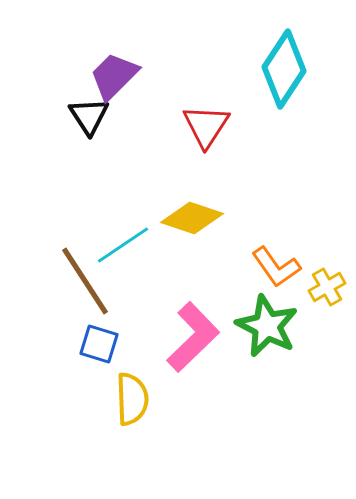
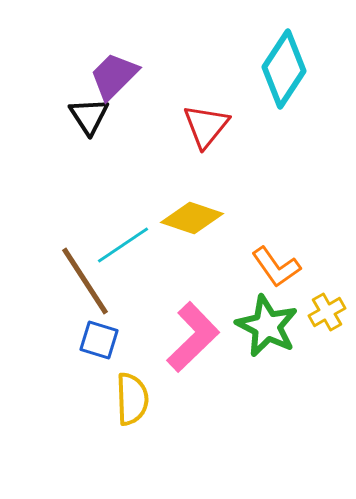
red triangle: rotated 6 degrees clockwise
yellow cross: moved 25 px down
blue square: moved 4 px up
